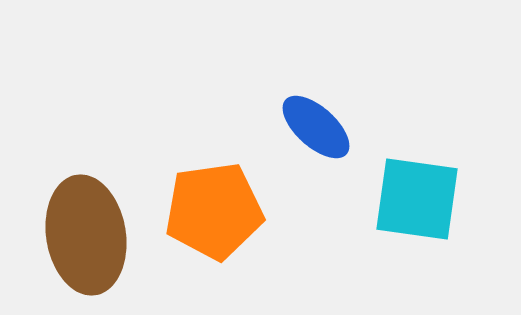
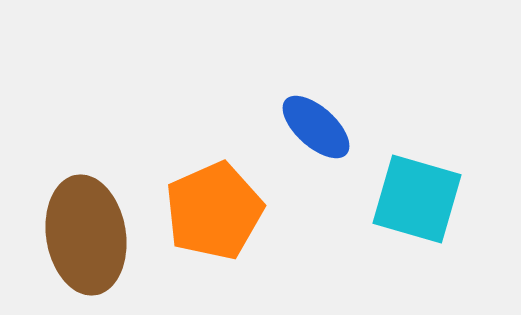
cyan square: rotated 8 degrees clockwise
orange pentagon: rotated 16 degrees counterclockwise
